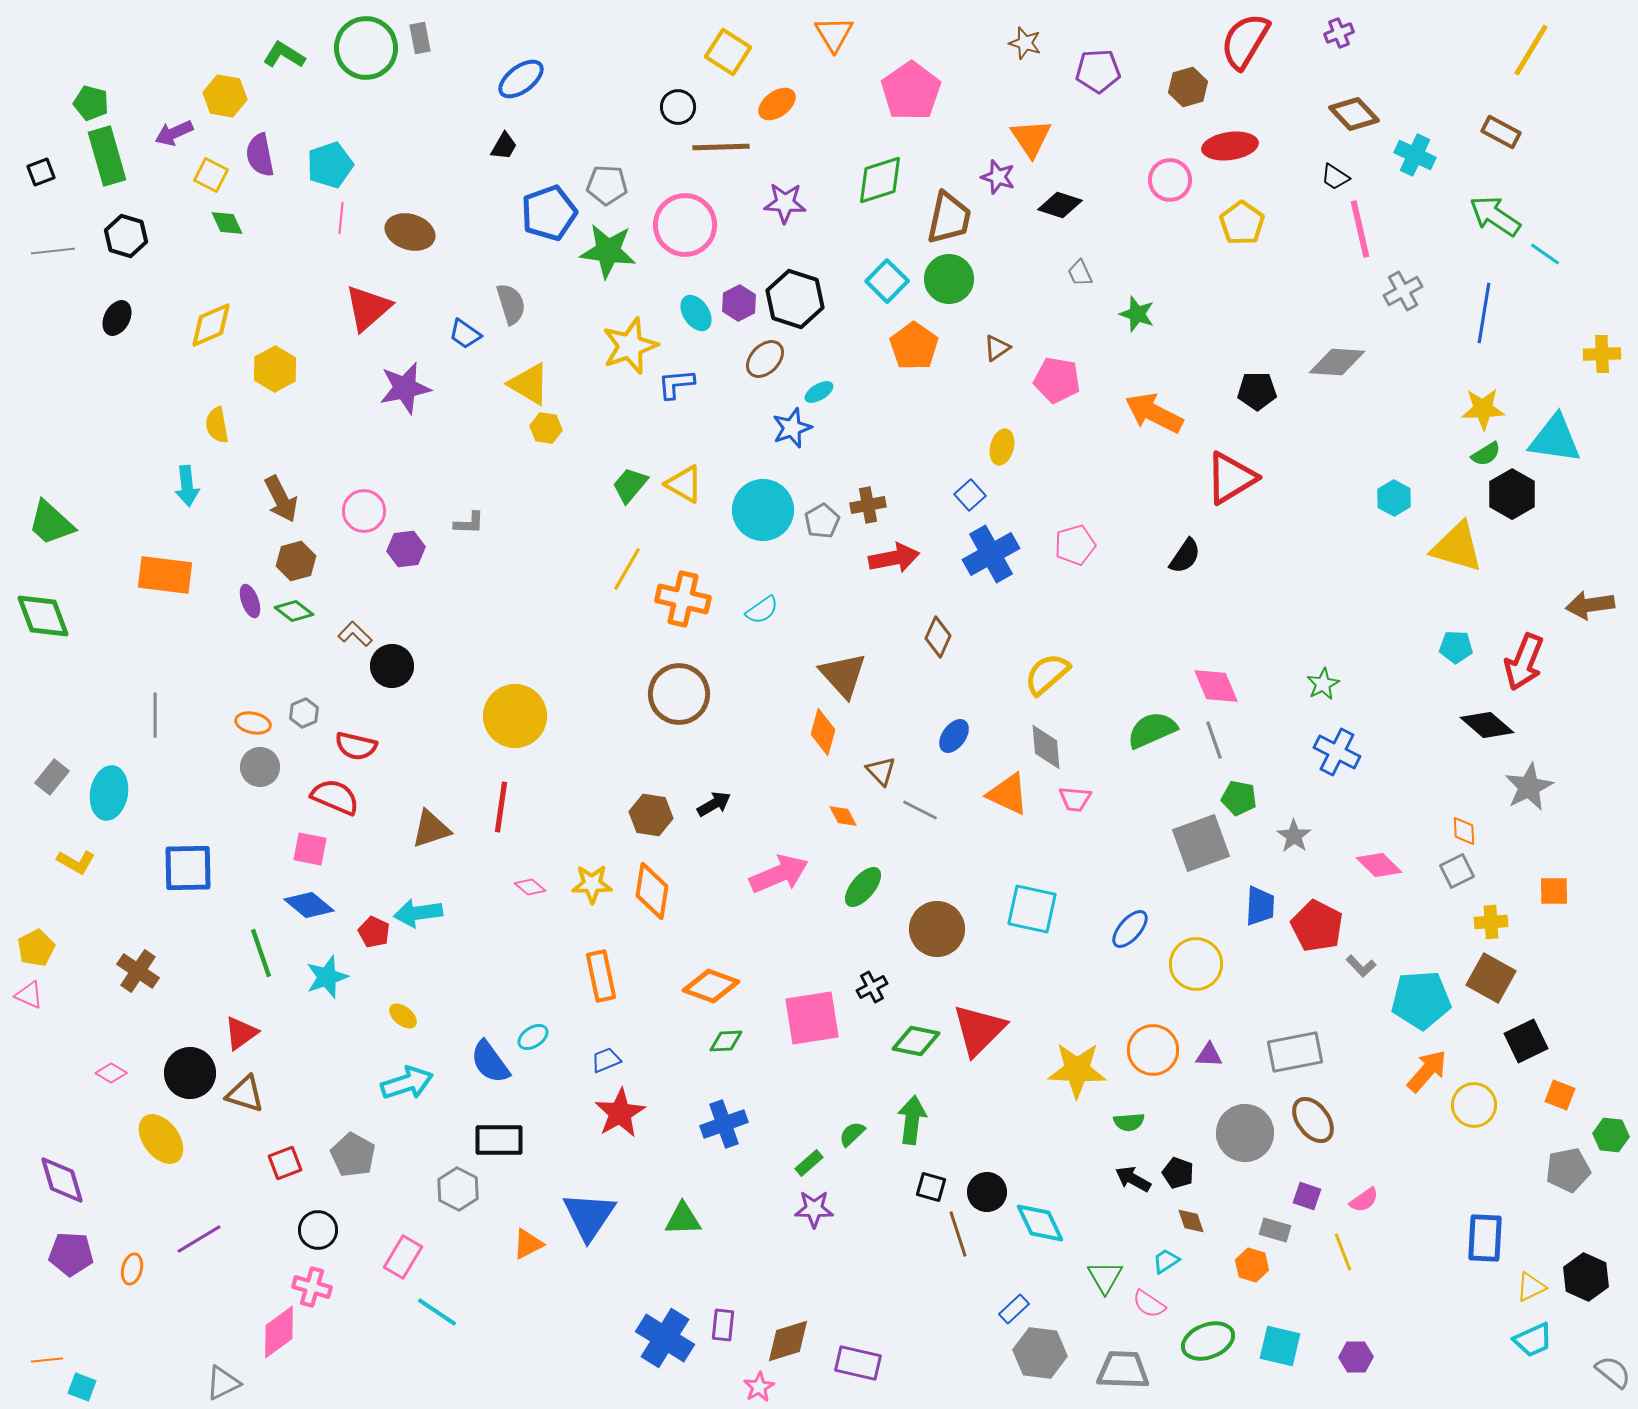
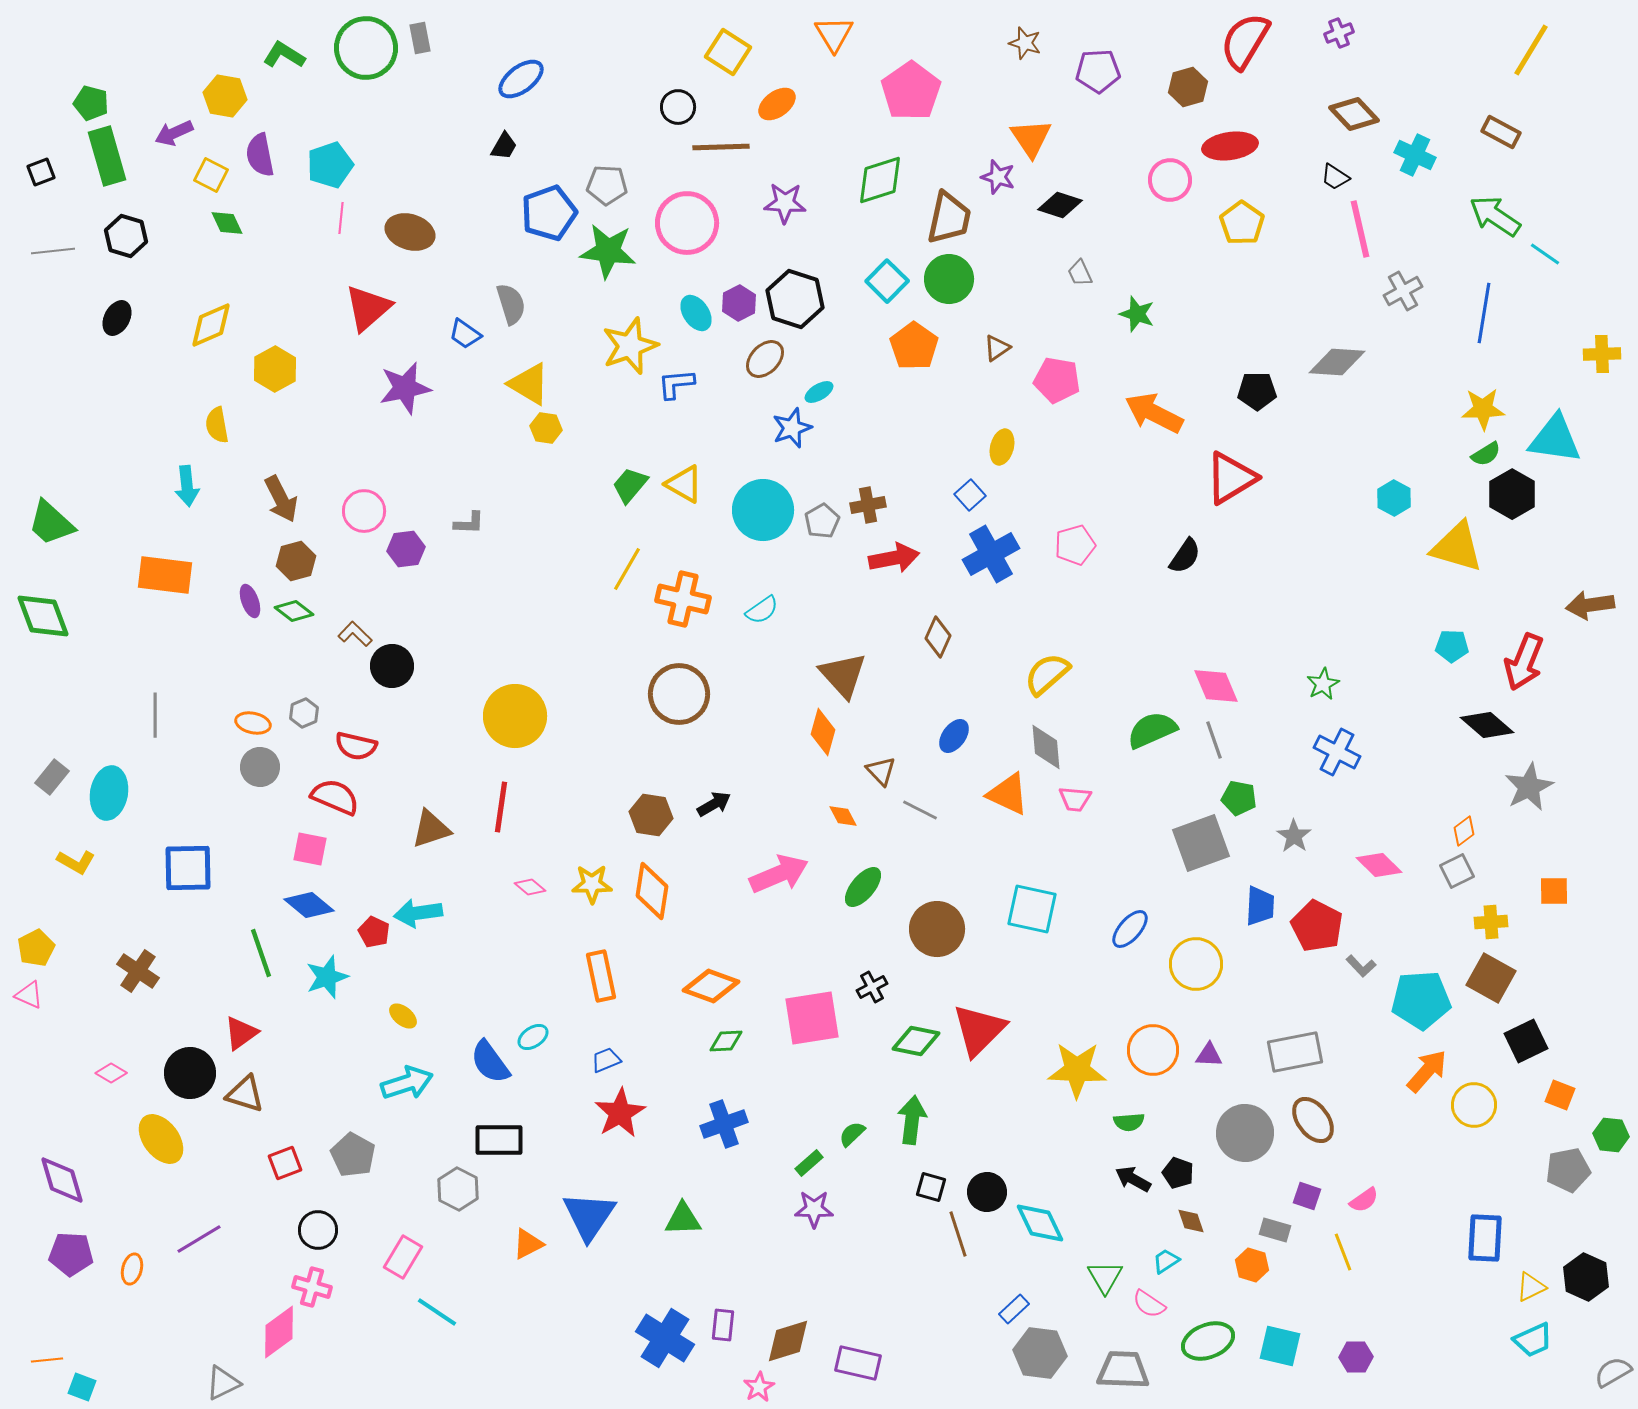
pink circle at (685, 225): moved 2 px right, 2 px up
cyan pentagon at (1456, 647): moved 4 px left, 1 px up
orange diamond at (1464, 831): rotated 56 degrees clockwise
gray semicircle at (1613, 1372): rotated 69 degrees counterclockwise
